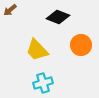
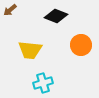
black diamond: moved 2 px left, 1 px up
yellow trapezoid: moved 7 px left; rotated 40 degrees counterclockwise
